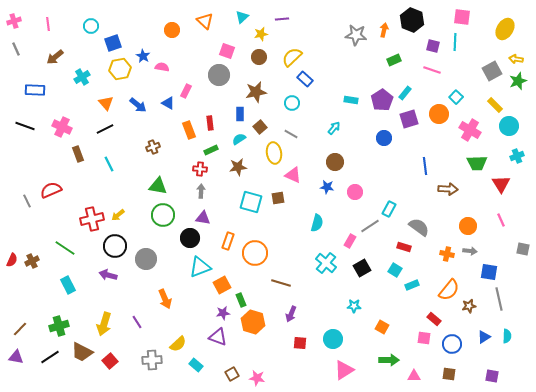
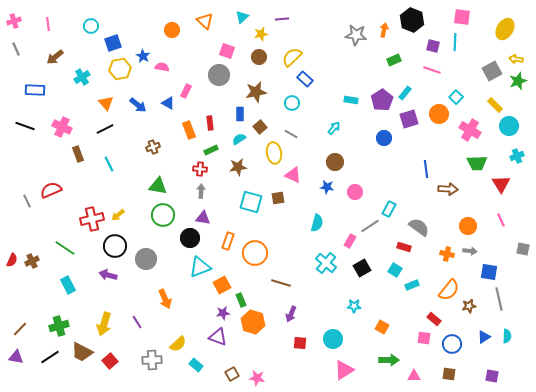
blue line at (425, 166): moved 1 px right, 3 px down
